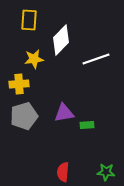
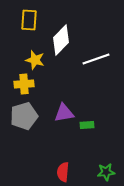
yellow star: moved 1 px right, 1 px down; rotated 24 degrees clockwise
yellow cross: moved 5 px right
green star: rotated 12 degrees counterclockwise
